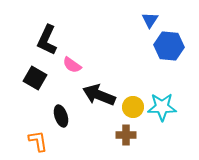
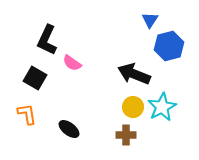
blue hexagon: rotated 20 degrees counterclockwise
pink semicircle: moved 2 px up
black arrow: moved 35 px right, 21 px up
cyan star: rotated 28 degrees counterclockwise
black ellipse: moved 8 px right, 13 px down; rotated 35 degrees counterclockwise
orange L-shape: moved 11 px left, 27 px up
